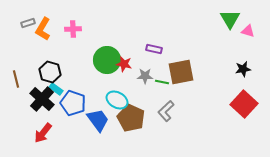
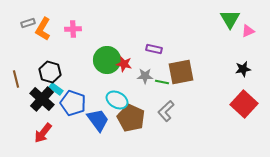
pink triangle: rotated 40 degrees counterclockwise
